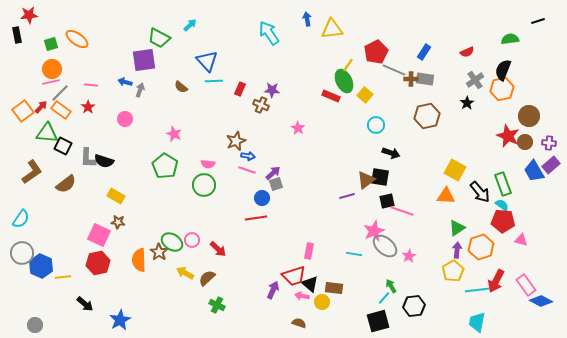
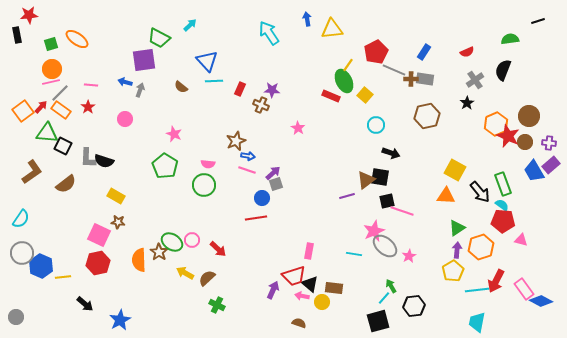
orange hexagon at (502, 89): moved 6 px left, 35 px down; rotated 10 degrees counterclockwise
pink rectangle at (526, 285): moved 2 px left, 4 px down
gray circle at (35, 325): moved 19 px left, 8 px up
